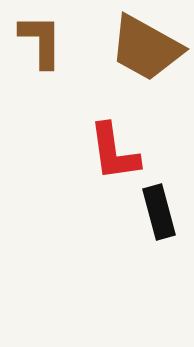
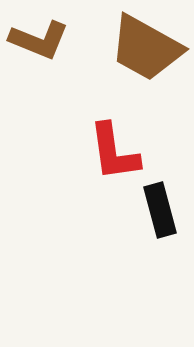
brown L-shape: moved 2 px left, 1 px up; rotated 112 degrees clockwise
black rectangle: moved 1 px right, 2 px up
